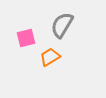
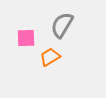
pink square: rotated 12 degrees clockwise
